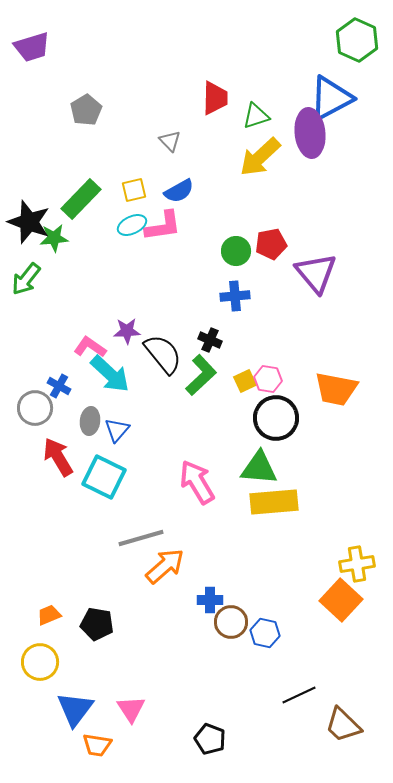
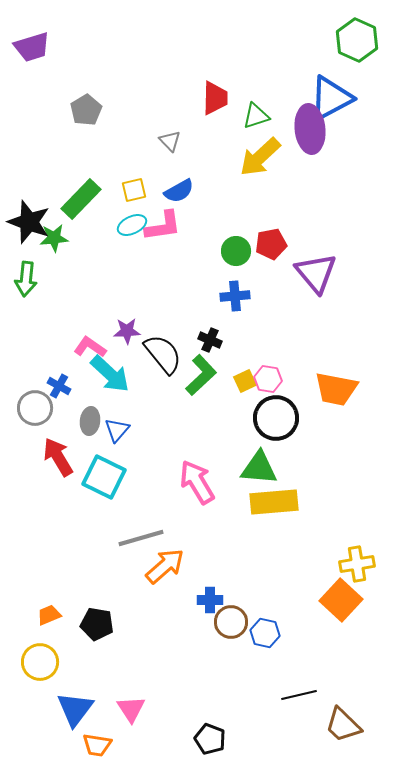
purple ellipse at (310, 133): moved 4 px up
green arrow at (26, 279): rotated 32 degrees counterclockwise
black line at (299, 695): rotated 12 degrees clockwise
